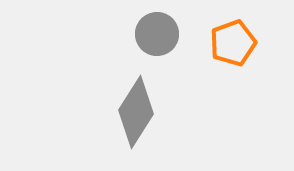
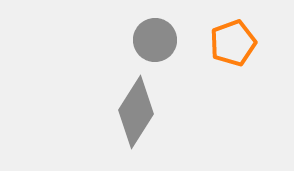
gray circle: moved 2 px left, 6 px down
